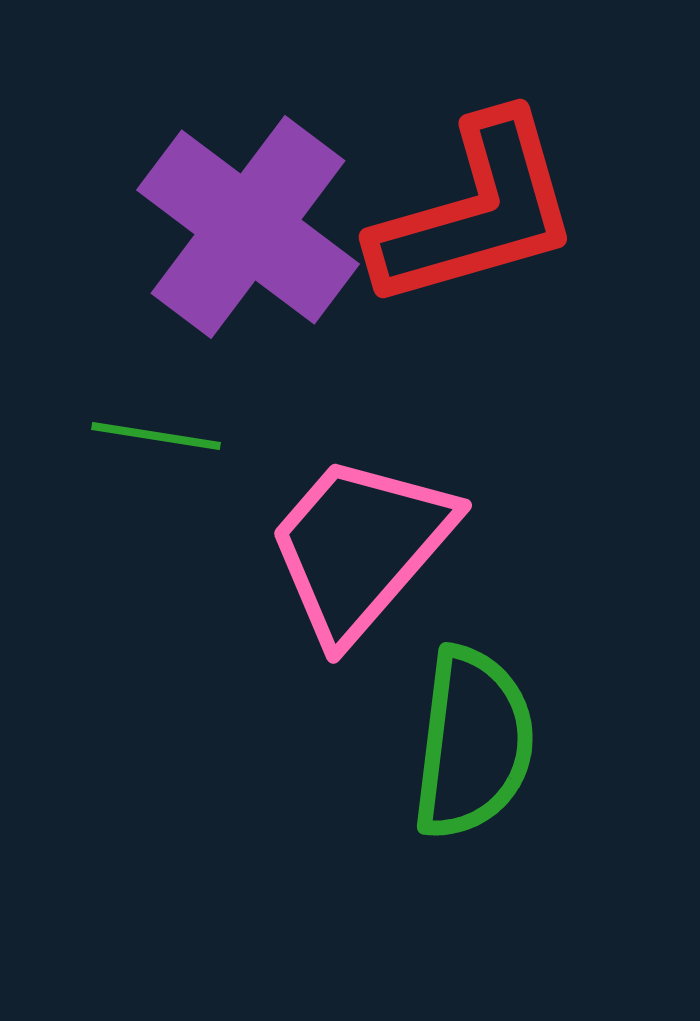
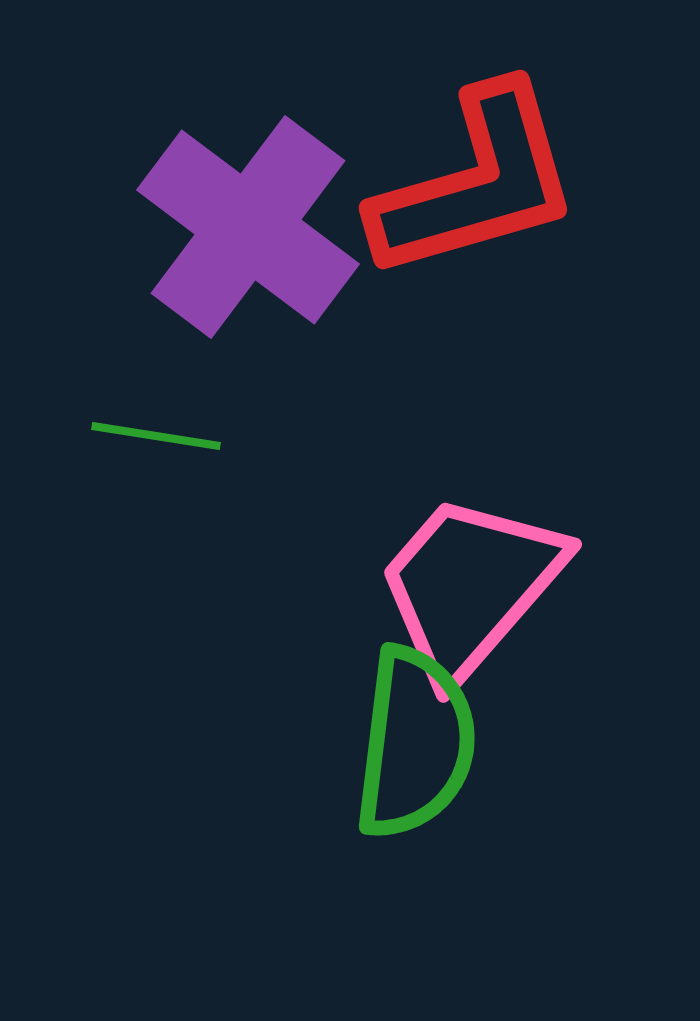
red L-shape: moved 29 px up
pink trapezoid: moved 110 px right, 39 px down
green semicircle: moved 58 px left
